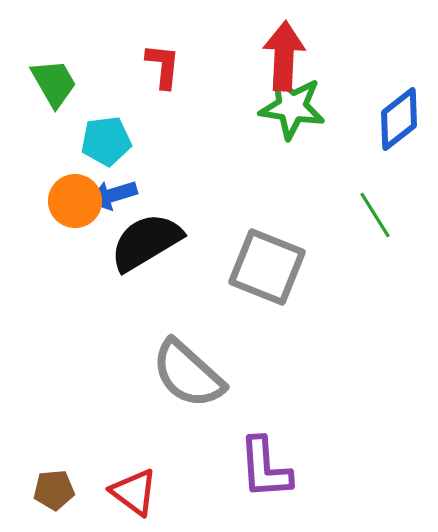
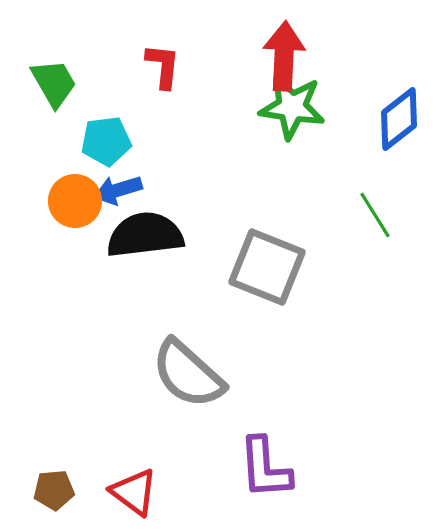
blue arrow: moved 5 px right, 5 px up
black semicircle: moved 1 px left, 7 px up; rotated 24 degrees clockwise
